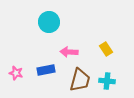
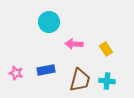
pink arrow: moved 5 px right, 8 px up
